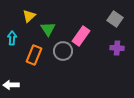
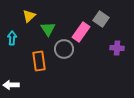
gray square: moved 14 px left
pink rectangle: moved 4 px up
gray circle: moved 1 px right, 2 px up
orange rectangle: moved 5 px right, 6 px down; rotated 30 degrees counterclockwise
